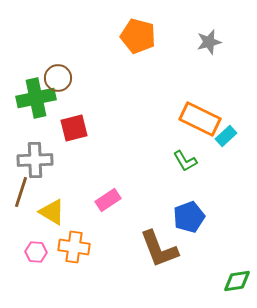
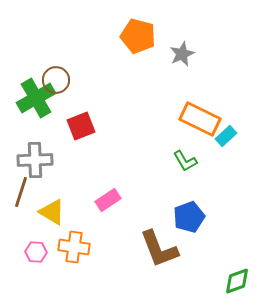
gray star: moved 27 px left, 12 px down; rotated 10 degrees counterclockwise
brown circle: moved 2 px left, 2 px down
green cross: rotated 18 degrees counterclockwise
red square: moved 7 px right, 2 px up; rotated 8 degrees counterclockwise
green diamond: rotated 12 degrees counterclockwise
